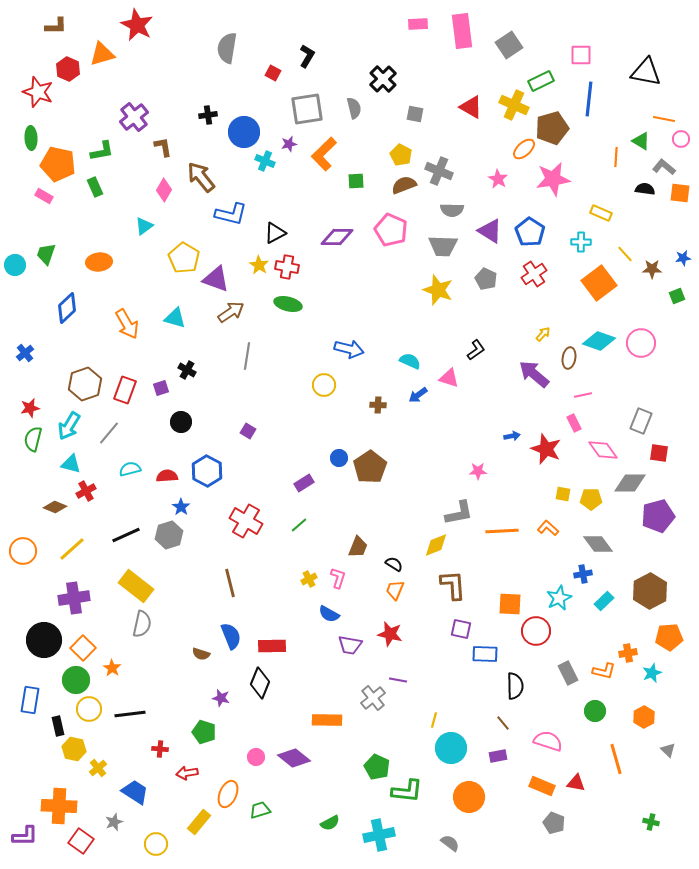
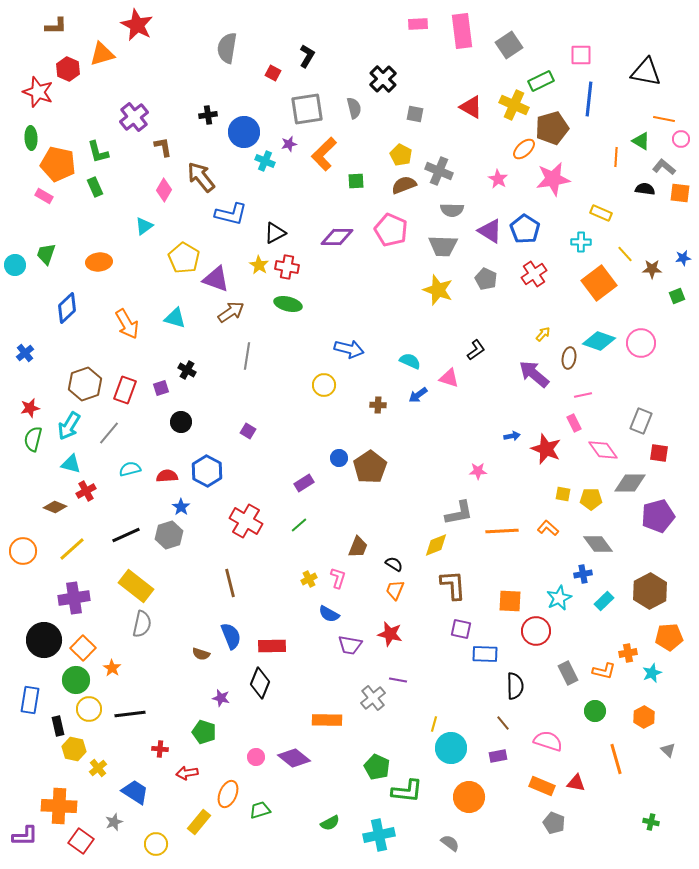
green L-shape at (102, 151): moved 4 px left, 1 px down; rotated 85 degrees clockwise
blue pentagon at (530, 232): moved 5 px left, 3 px up
orange square at (510, 604): moved 3 px up
yellow line at (434, 720): moved 4 px down
